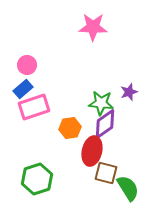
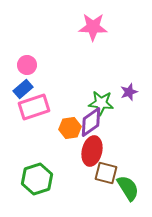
purple diamond: moved 14 px left, 2 px up
